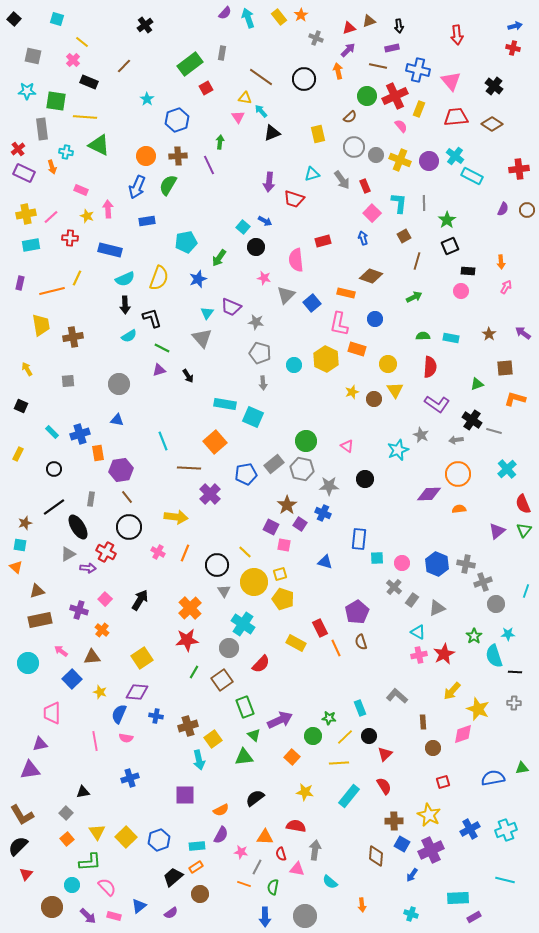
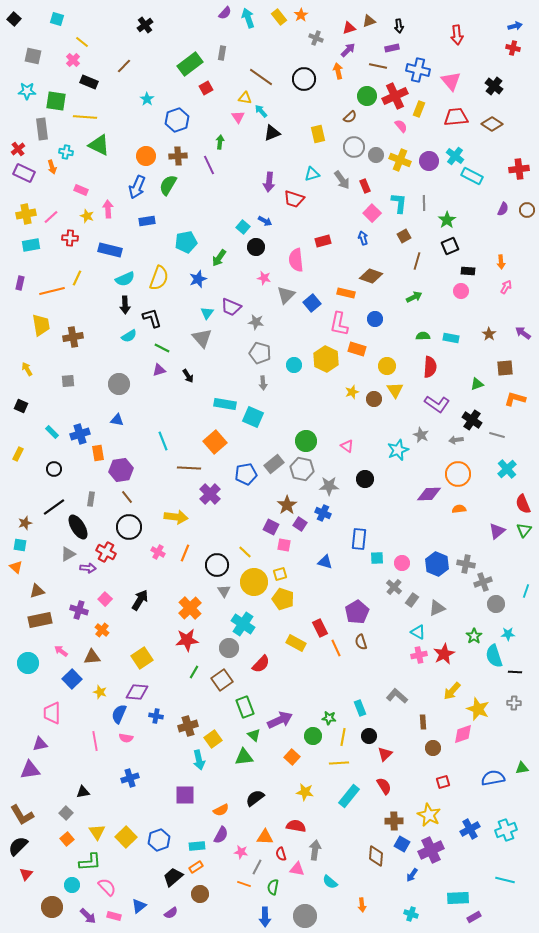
yellow circle at (388, 364): moved 1 px left, 2 px down
gray line at (494, 431): moved 3 px right, 4 px down
yellow line at (345, 737): moved 2 px left; rotated 36 degrees counterclockwise
